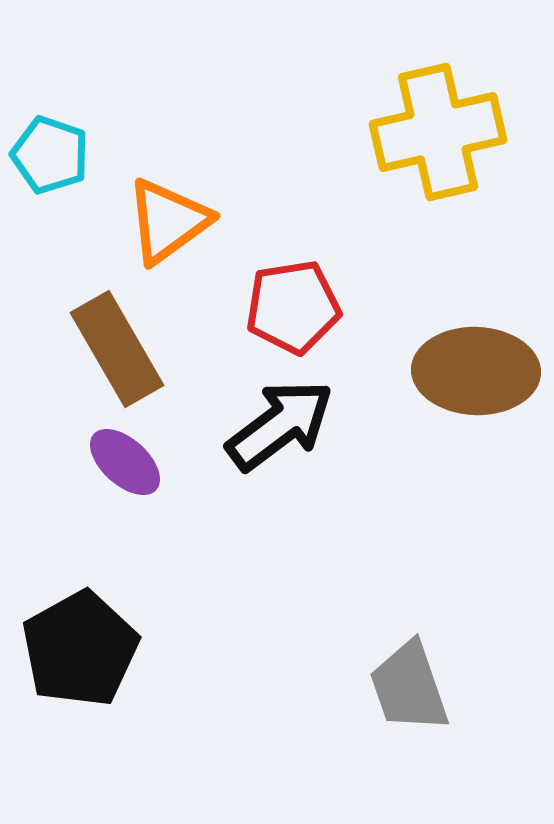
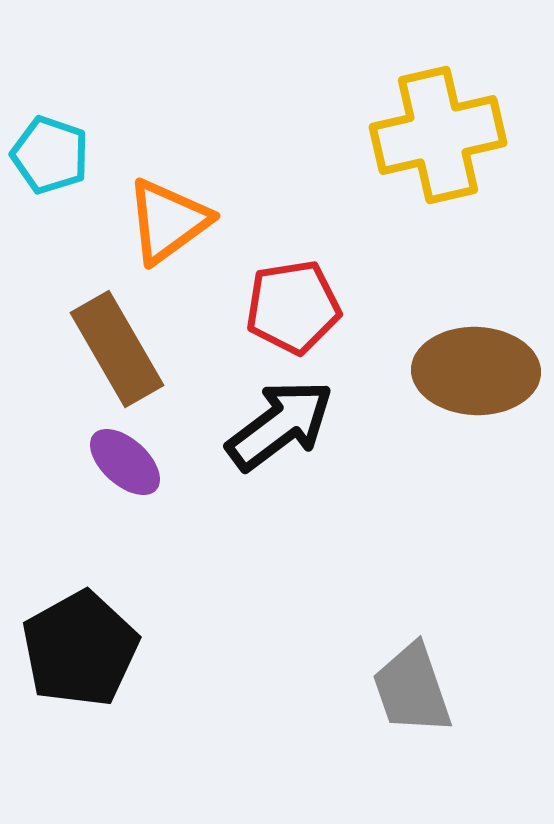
yellow cross: moved 3 px down
gray trapezoid: moved 3 px right, 2 px down
